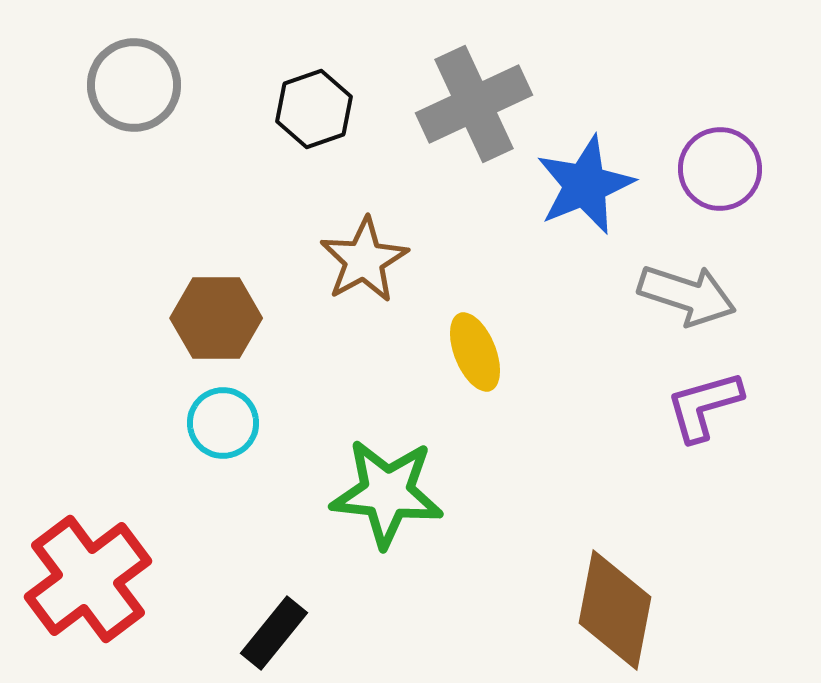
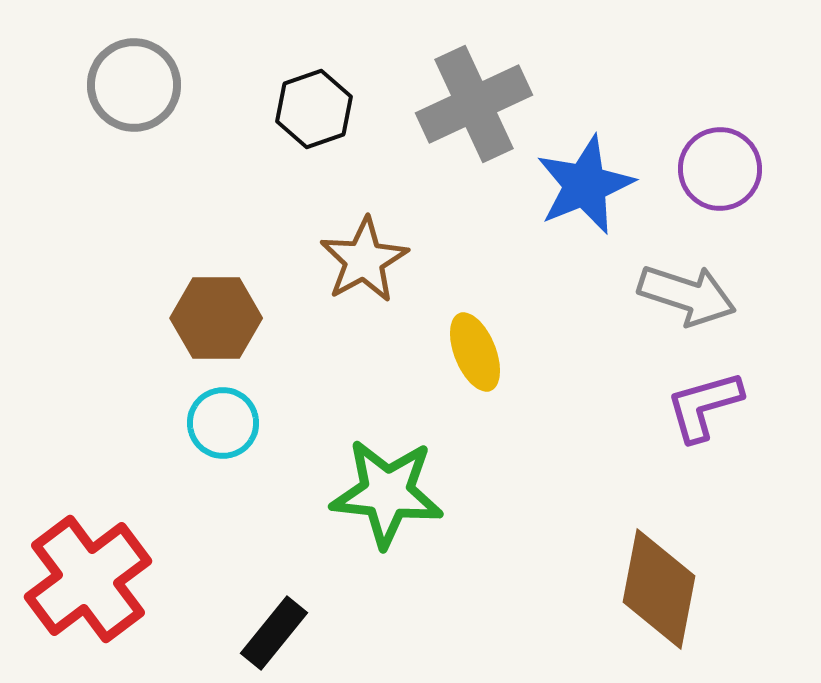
brown diamond: moved 44 px right, 21 px up
